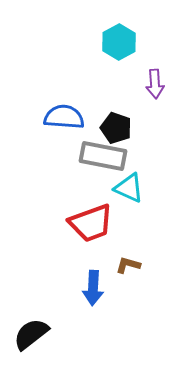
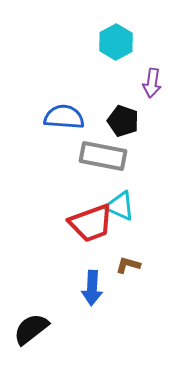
cyan hexagon: moved 3 px left
purple arrow: moved 3 px left, 1 px up; rotated 12 degrees clockwise
black pentagon: moved 7 px right, 7 px up
cyan triangle: moved 9 px left, 18 px down
blue arrow: moved 1 px left
black semicircle: moved 5 px up
